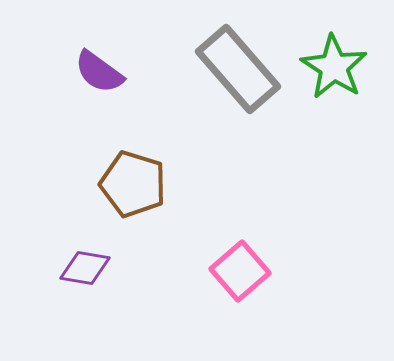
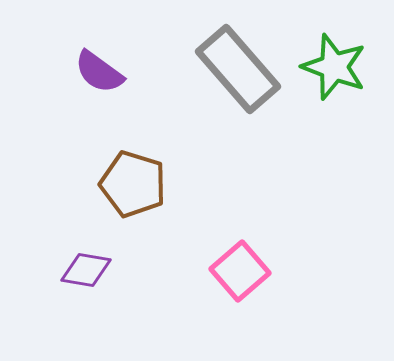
green star: rotated 12 degrees counterclockwise
purple diamond: moved 1 px right, 2 px down
